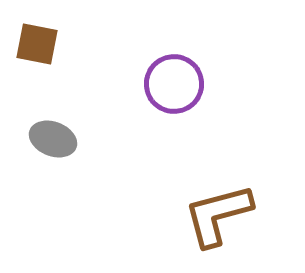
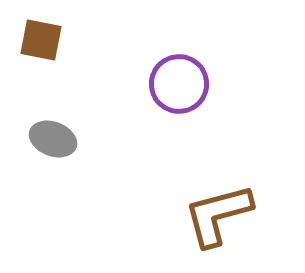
brown square: moved 4 px right, 4 px up
purple circle: moved 5 px right
